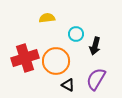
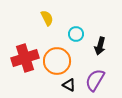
yellow semicircle: rotated 70 degrees clockwise
black arrow: moved 5 px right
orange circle: moved 1 px right
purple semicircle: moved 1 px left, 1 px down
black triangle: moved 1 px right
